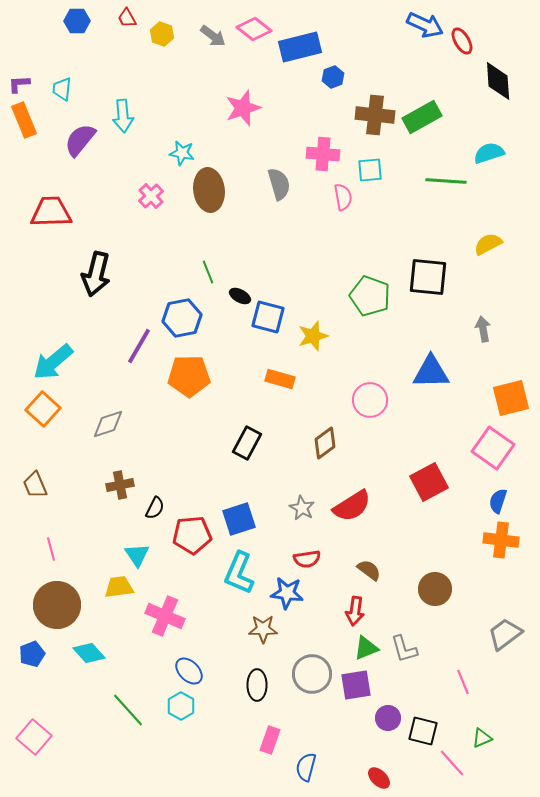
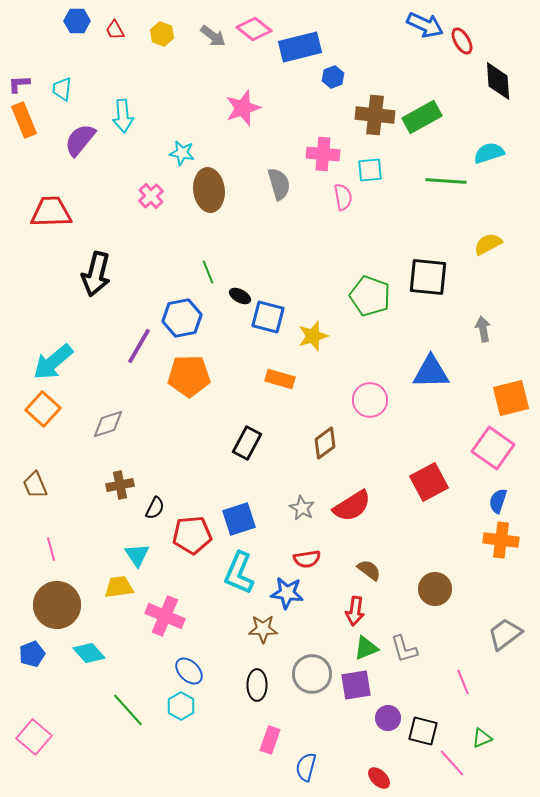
red trapezoid at (127, 18): moved 12 px left, 12 px down
